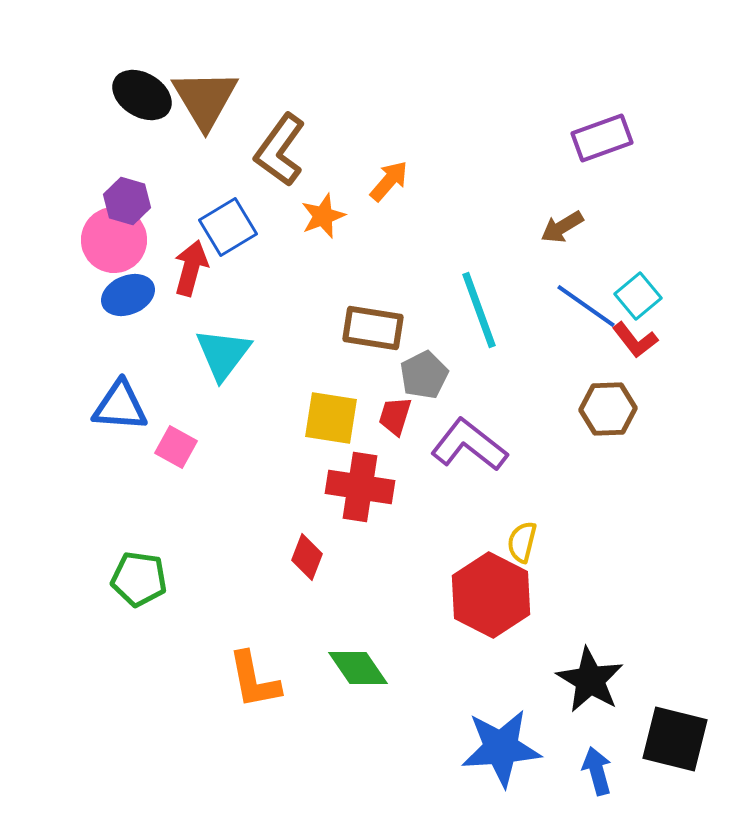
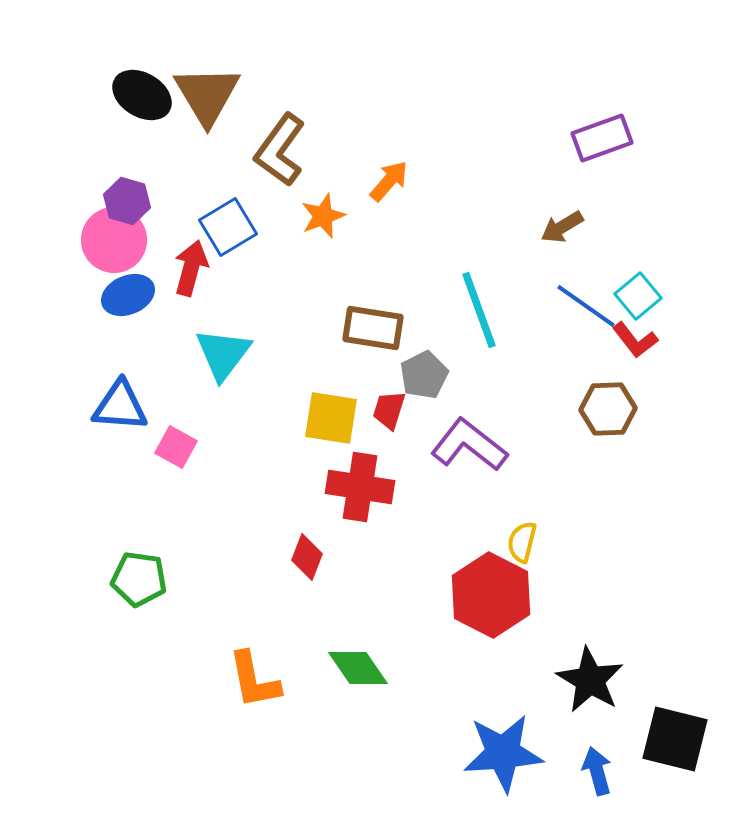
brown triangle: moved 2 px right, 4 px up
red trapezoid: moved 6 px left, 6 px up
blue star: moved 2 px right, 5 px down
